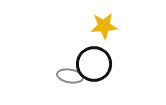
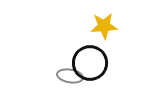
black circle: moved 4 px left, 1 px up
